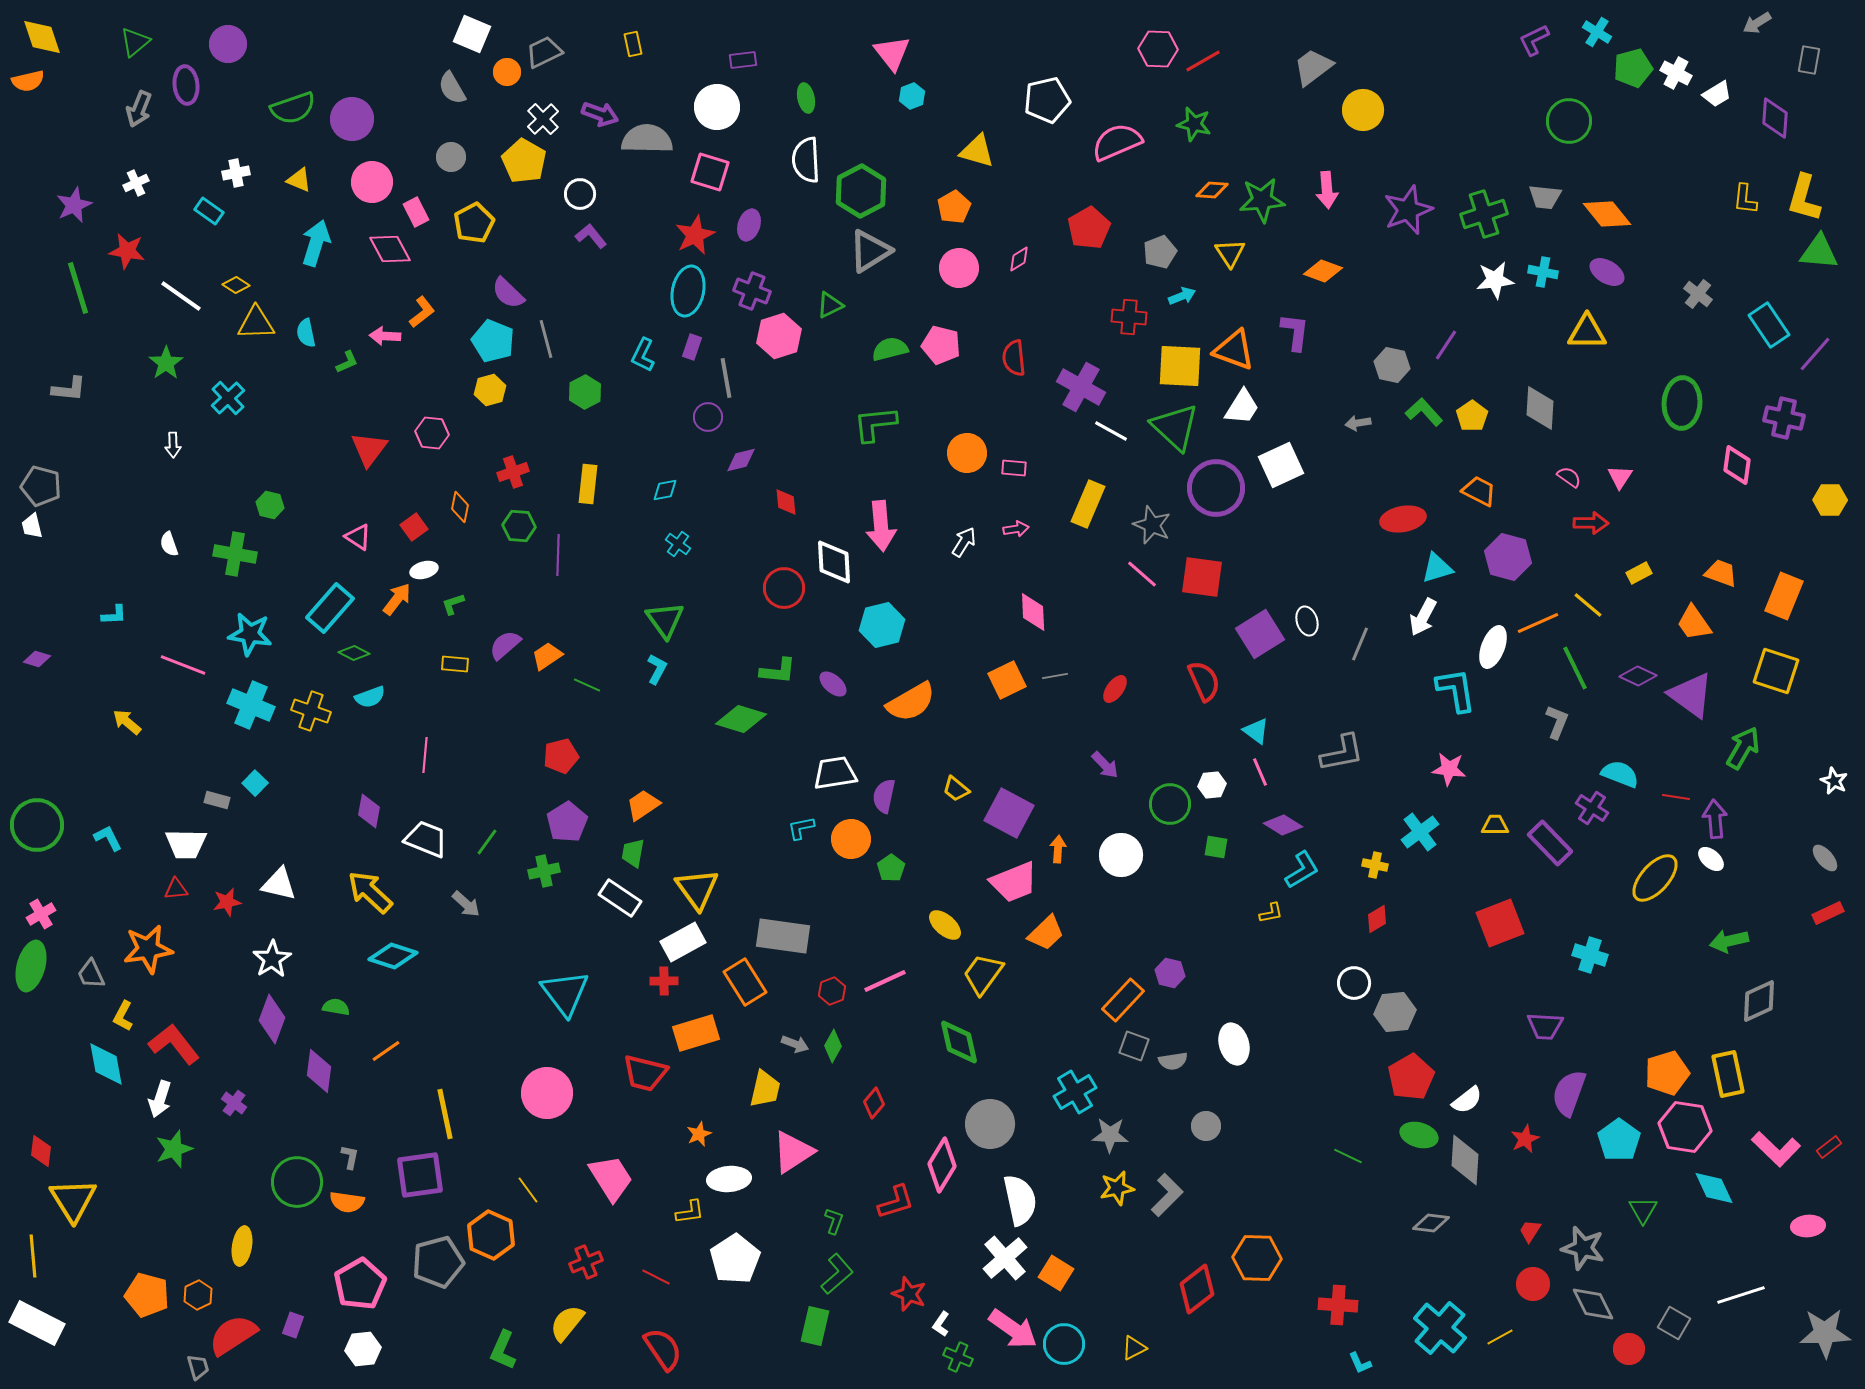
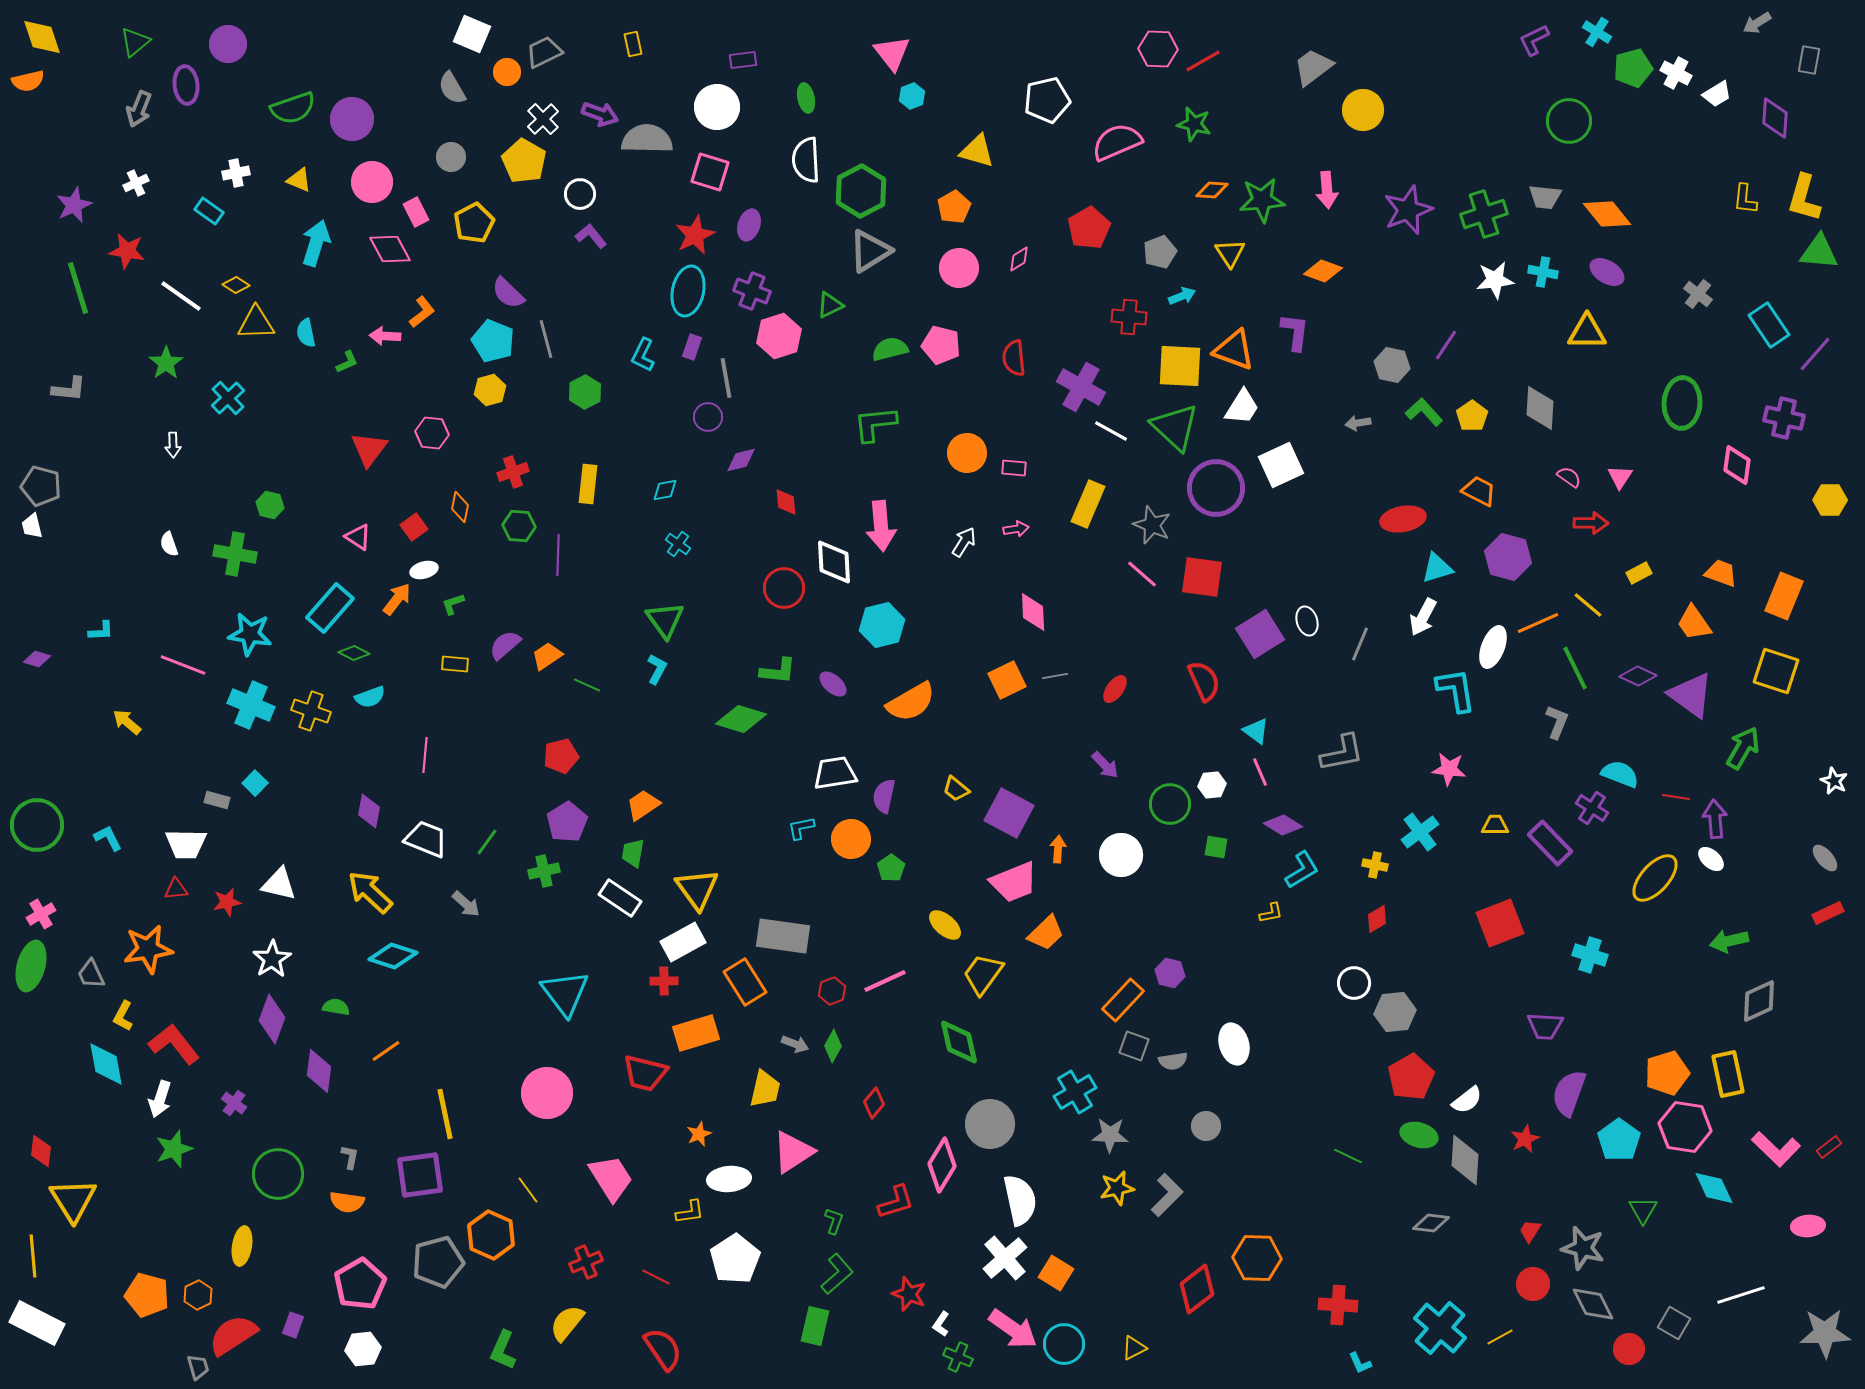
cyan L-shape at (114, 615): moved 13 px left, 16 px down
green circle at (297, 1182): moved 19 px left, 8 px up
